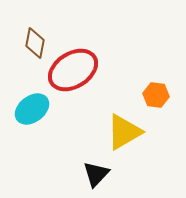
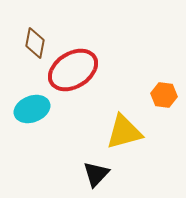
orange hexagon: moved 8 px right
cyan ellipse: rotated 16 degrees clockwise
yellow triangle: rotated 15 degrees clockwise
